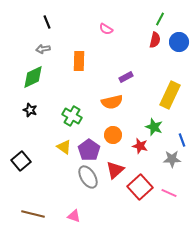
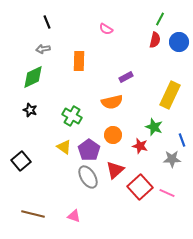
pink line: moved 2 px left
